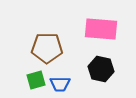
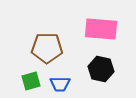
green square: moved 5 px left, 1 px down
